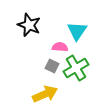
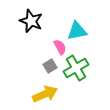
black star: moved 2 px right, 4 px up
cyan triangle: rotated 45 degrees clockwise
pink semicircle: rotated 56 degrees clockwise
gray square: moved 2 px left; rotated 32 degrees clockwise
